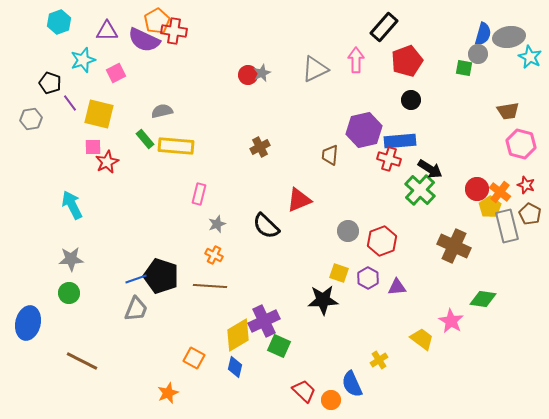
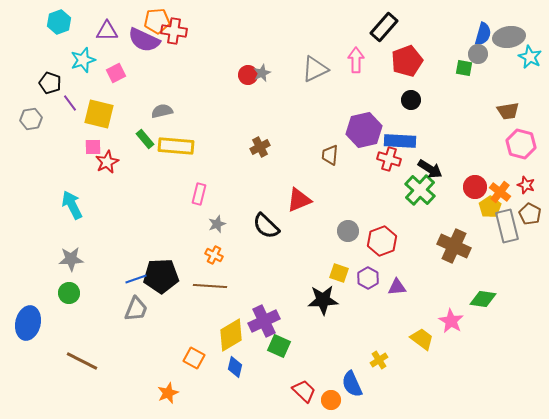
orange pentagon at (157, 21): rotated 25 degrees clockwise
blue rectangle at (400, 141): rotated 8 degrees clockwise
red circle at (477, 189): moved 2 px left, 2 px up
black pentagon at (161, 276): rotated 20 degrees counterclockwise
yellow diamond at (238, 335): moved 7 px left
